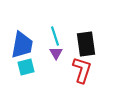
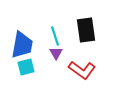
black rectangle: moved 14 px up
red L-shape: rotated 108 degrees clockwise
